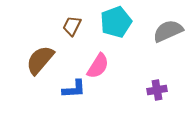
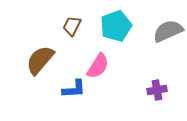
cyan pentagon: moved 4 px down
